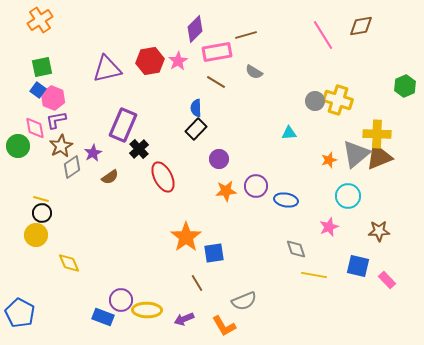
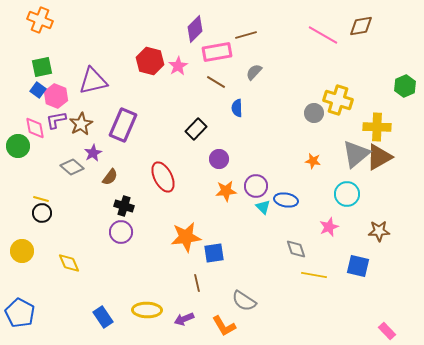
orange cross at (40, 20): rotated 35 degrees counterclockwise
pink line at (323, 35): rotated 28 degrees counterclockwise
red hexagon at (150, 61): rotated 24 degrees clockwise
pink star at (178, 61): moved 5 px down
purple triangle at (107, 69): moved 14 px left, 12 px down
gray semicircle at (254, 72): rotated 102 degrees clockwise
pink hexagon at (53, 98): moved 3 px right, 2 px up
gray circle at (315, 101): moved 1 px left, 12 px down
blue semicircle at (196, 108): moved 41 px right
cyan triangle at (289, 133): moved 26 px left, 74 px down; rotated 49 degrees clockwise
yellow cross at (377, 134): moved 7 px up
brown star at (61, 146): moved 20 px right, 22 px up
black cross at (139, 149): moved 15 px left, 57 px down; rotated 30 degrees counterclockwise
brown triangle at (379, 157): rotated 8 degrees counterclockwise
orange star at (329, 160): moved 16 px left, 1 px down; rotated 28 degrees clockwise
gray diamond at (72, 167): rotated 75 degrees clockwise
brown semicircle at (110, 177): rotated 18 degrees counterclockwise
cyan circle at (348, 196): moved 1 px left, 2 px up
yellow circle at (36, 235): moved 14 px left, 16 px down
orange star at (186, 237): rotated 28 degrees clockwise
pink rectangle at (387, 280): moved 51 px down
brown line at (197, 283): rotated 18 degrees clockwise
purple circle at (121, 300): moved 68 px up
gray semicircle at (244, 301): rotated 55 degrees clockwise
blue rectangle at (103, 317): rotated 35 degrees clockwise
